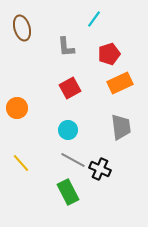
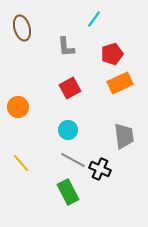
red pentagon: moved 3 px right
orange circle: moved 1 px right, 1 px up
gray trapezoid: moved 3 px right, 9 px down
